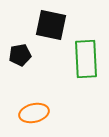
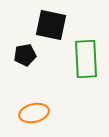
black pentagon: moved 5 px right
